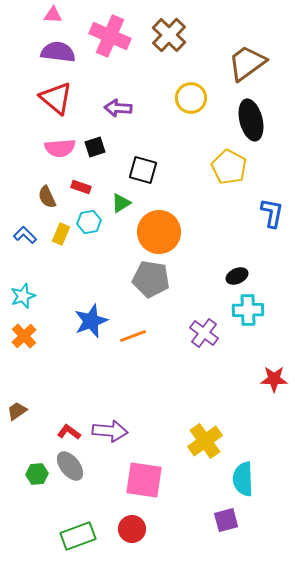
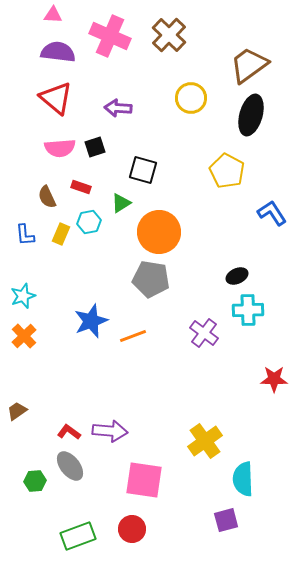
brown trapezoid at (247, 63): moved 2 px right, 2 px down
black ellipse at (251, 120): moved 5 px up; rotated 30 degrees clockwise
yellow pentagon at (229, 167): moved 2 px left, 4 px down
blue L-shape at (272, 213): rotated 44 degrees counterclockwise
blue L-shape at (25, 235): rotated 140 degrees counterclockwise
green hexagon at (37, 474): moved 2 px left, 7 px down
